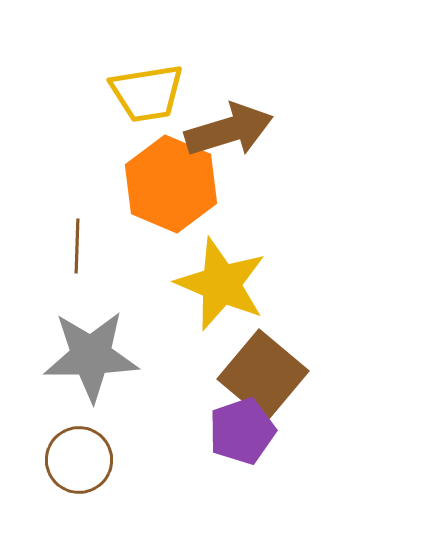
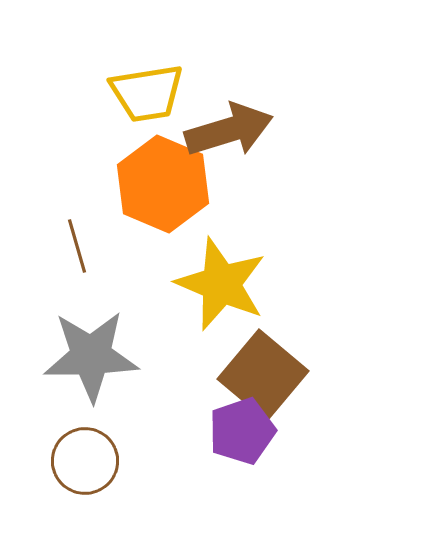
orange hexagon: moved 8 px left
brown line: rotated 18 degrees counterclockwise
brown circle: moved 6 px right, 1 px down
